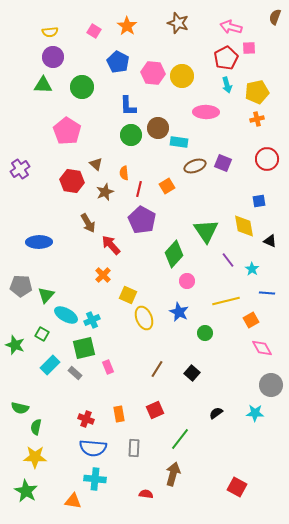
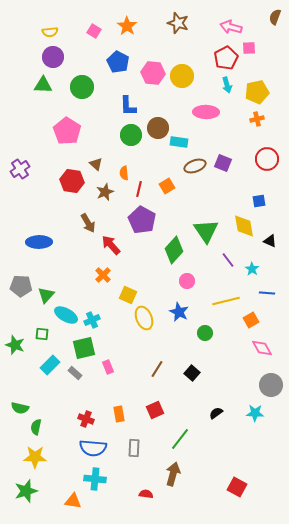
green diamond at (174, 254): moved 4 px up
green square at (42, 334): rotated 24 degrees counterclockwise
green star at (26, 491): rotated 25 degrees clockwise
